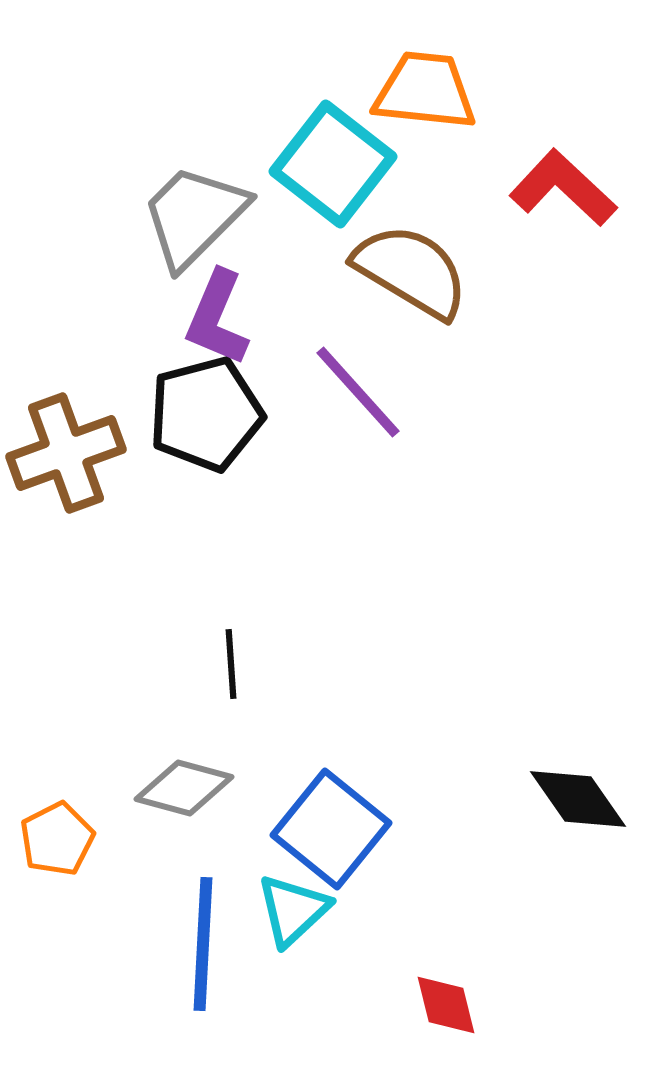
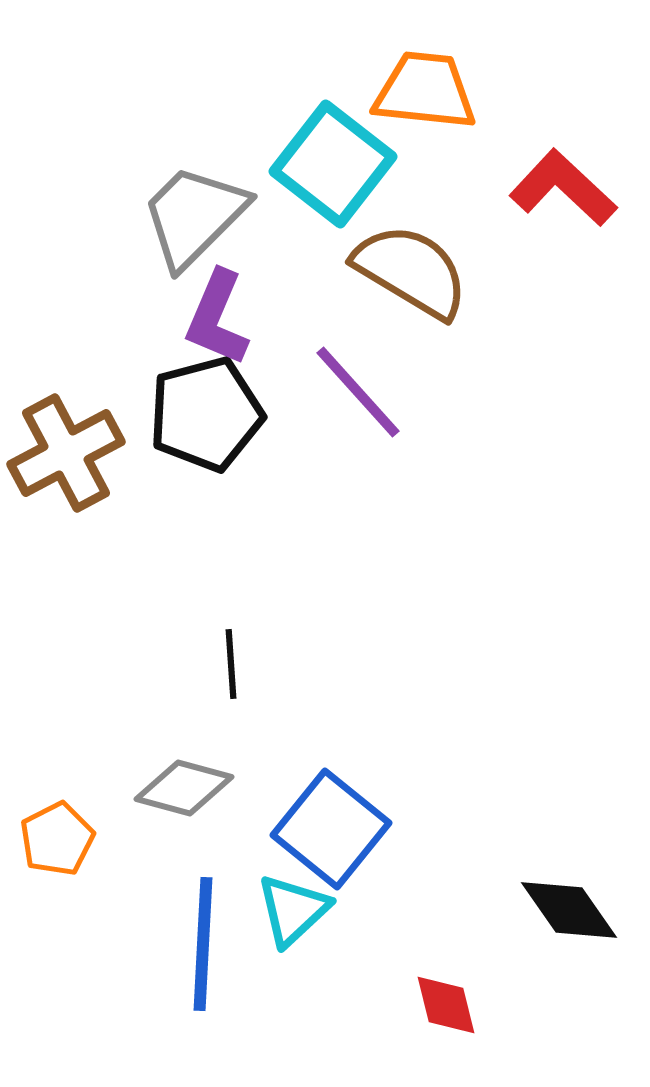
brown cross: rotated 8 degrees counterclockwise
black diamond: moved 9 px left, 111 px down
